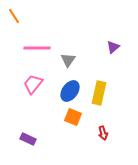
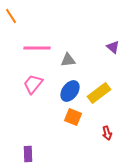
orange line: moved 3 px left
purple triangle: rotated 40 degrees counterclockwise
gray triangle: rotated 49 degrees clockwise
yellow rectangle: rotated 40 degrees clockwise
red arrow: moved 4 px right
purple rectangle: moved 15 px down; rotated 63 degrees clockwise
